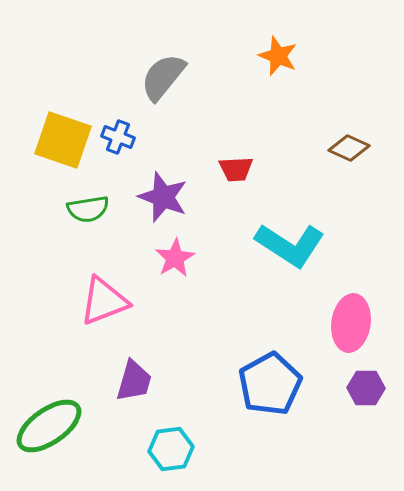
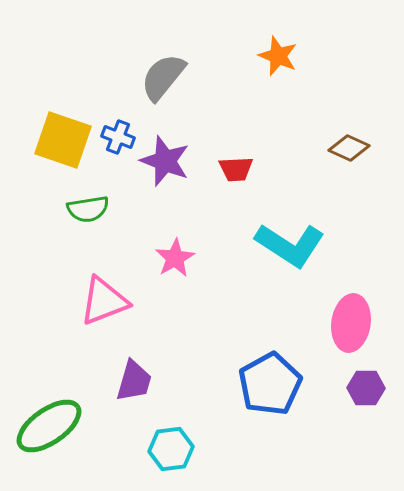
purple star: moved 2 px right, 36 px up
